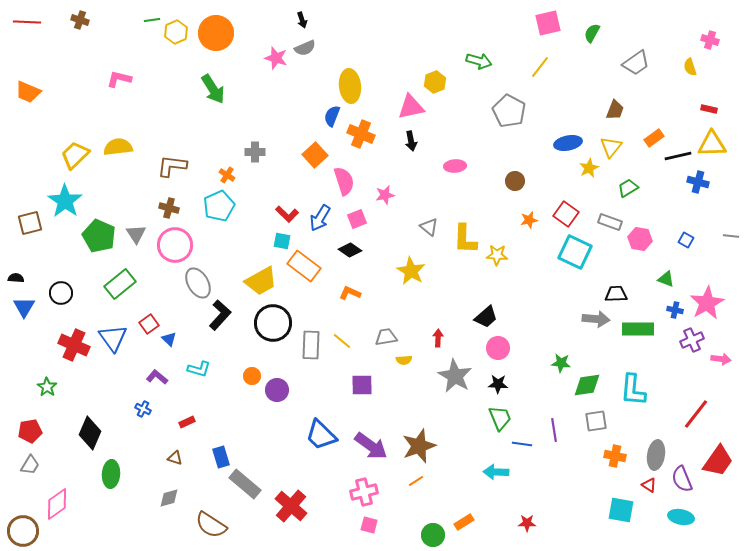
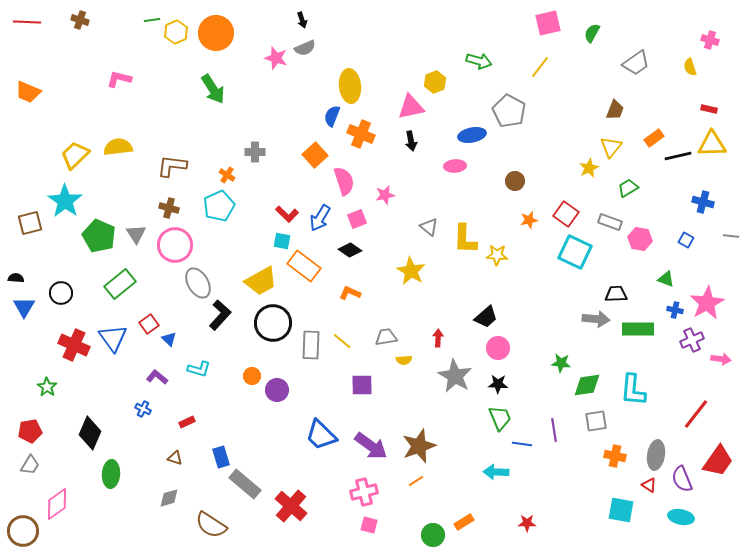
blue ellipse at (568, 143): moved 96 px left, 8 px up
blue cross at (698, 182): moved 5 px right, 20 px down
